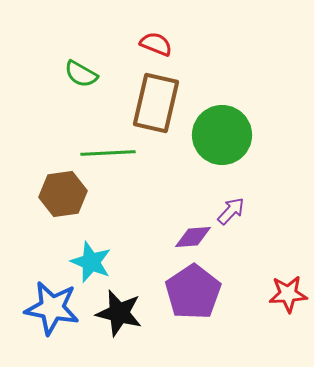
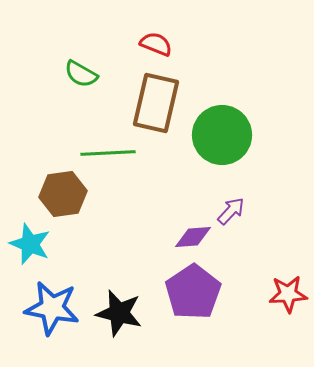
cyan star: moved 61 px left, 18 px up
